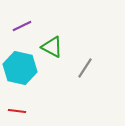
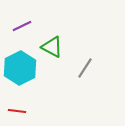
cyan hexagon: rotated 20 degrees clockwise
